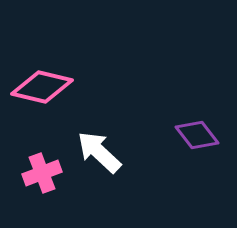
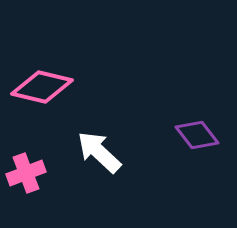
pink cross: moved 16 px left
